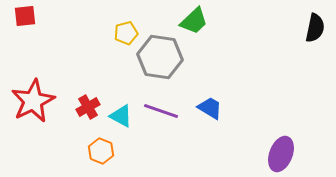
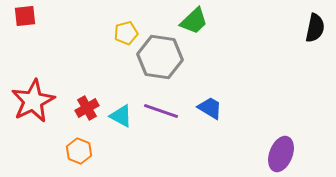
red cross: moved 1 px left, 1 px down
orange hexagon: moved 22 px left
